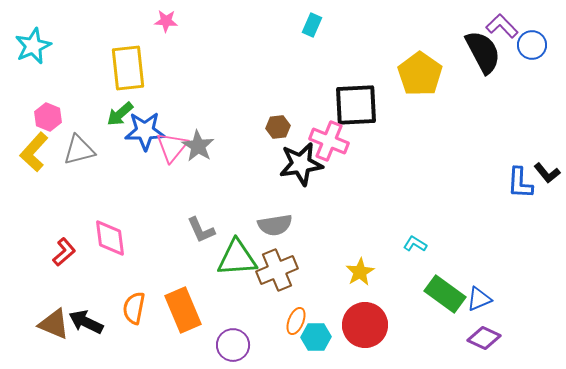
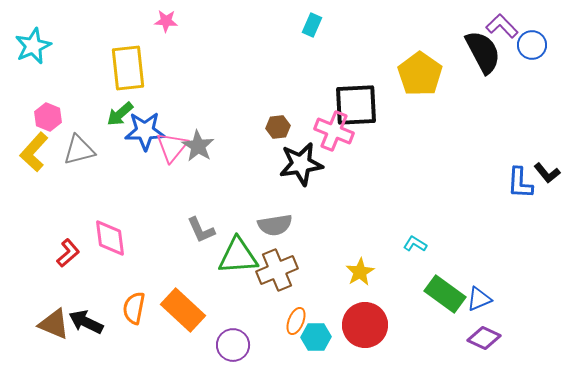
pink cross: moved 5 px right, 10 px up
red L-shape: moved 4 px right, 1 px down
green triangle: moved 1 px right, 2 px up
orange rectangle: rotated 24 degrees counterclockwise
